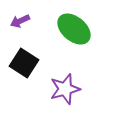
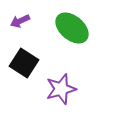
green ellipse: moved 2 px left, 1 px up
purple star: moved 4 px left
